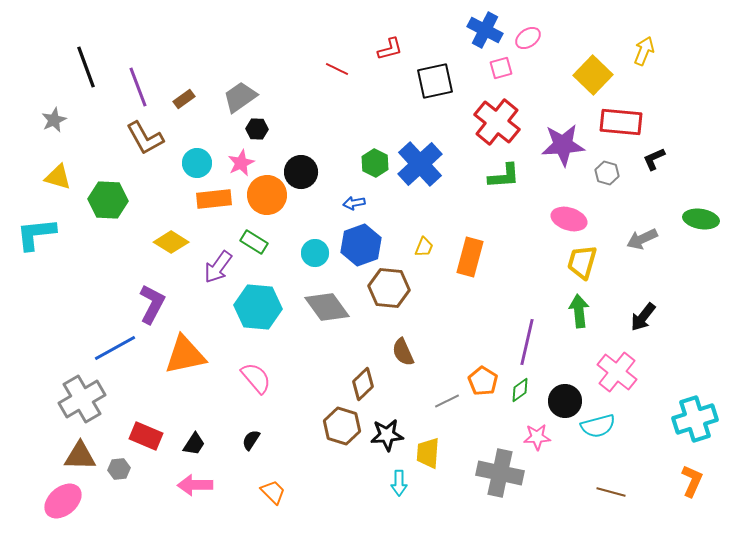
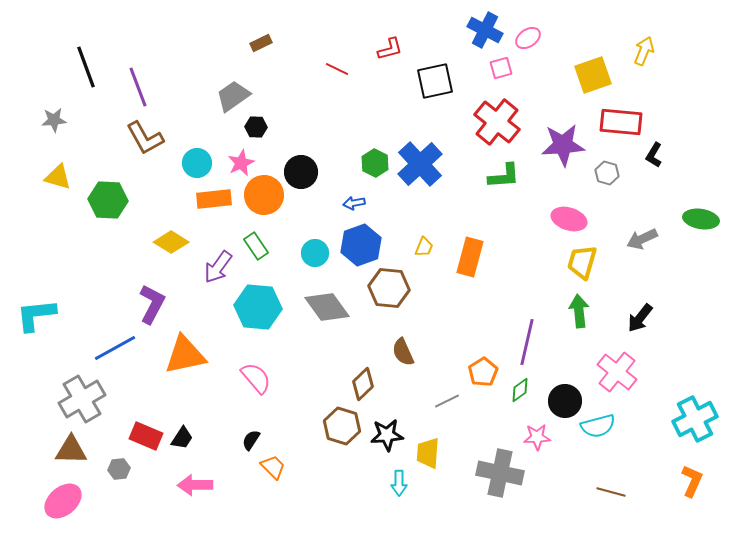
yellow square at (593, 75): rotated 27 degrees clockwise
gray trapezoid at (240, 97): moved 7 px left, 1 px up
brown rectangle at (184, 99): moved 77 px right, 56 px up; rotated 10 degrees clockwise
gray star at (54, 120): rotated 20 degrees clockwise
black hexagon at (257, 129): moved 1 px left, 2 px up
black L-shape at (654, 159): moved 4 px up; rotated 35 degrees counterclockwise
orange circle at (267, 195): moved 3 px left
cyan L-shape at (36, 234): moved 81 px down
green rectangle at (254, 242): moved 2 px right, 4 px down; rotated 24 degrees clockwise
black arrow at (643, 317): moved 3 px left, 1 px down
orange pentagon at (483, 381): moved 9 px up; rotated 8 degrees clockwise
cyan cross at (695, 419): rotated 9 degrees counterclockwise
black trapezoid at (194, 444): moved 12 px left, 6 px up
brown triangle at (80, 456): moved 9 px left, 6 px up
orange trapezoid at (273, 492): moved 25 px up
